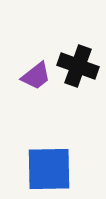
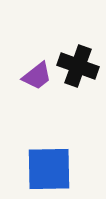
purple trapezoid: moved 1 px right
